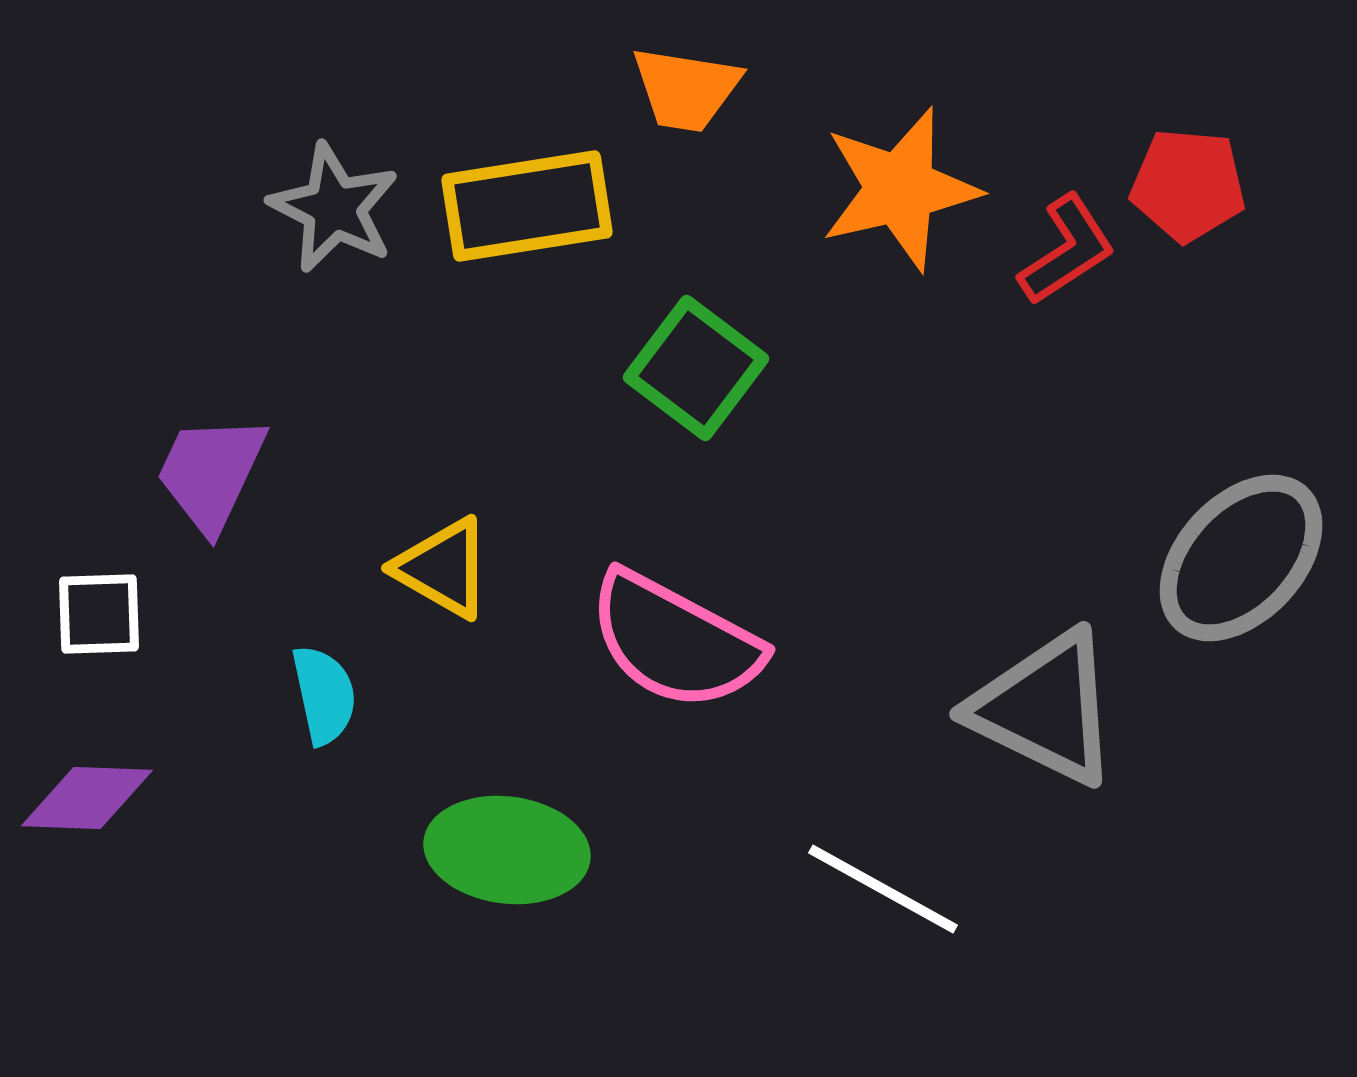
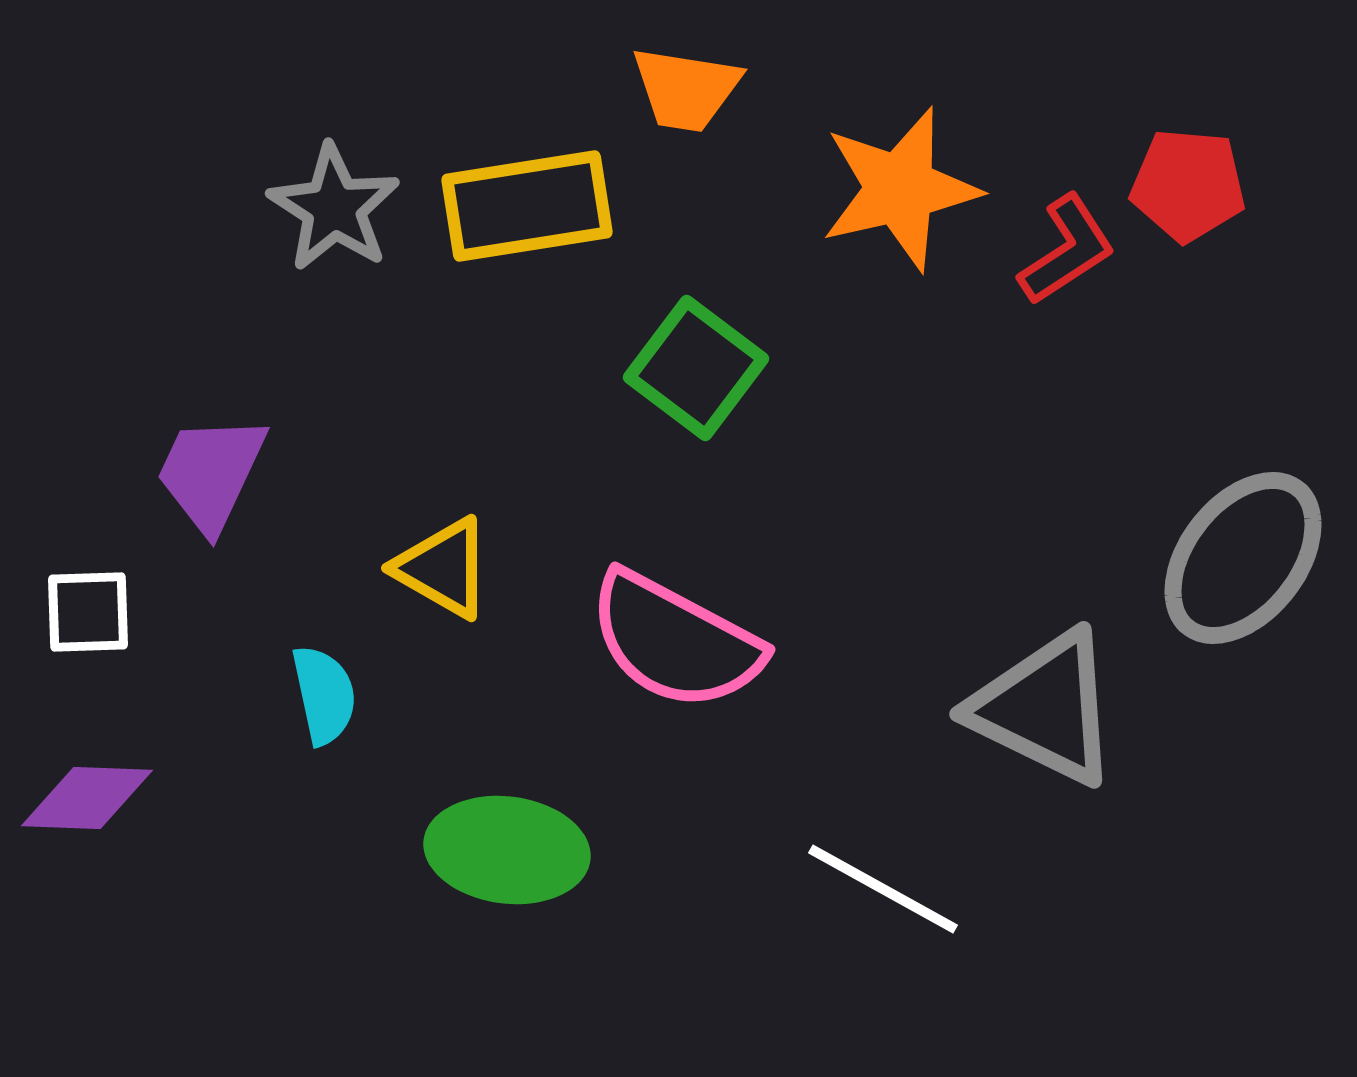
gray star: rotated 6 degrees clockwise
gray ellipse: moved 2 px right; rotated 5 degrees counterclockwise
white square: moved 11 px left, 2 px up
